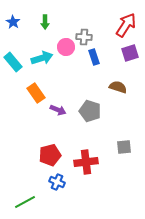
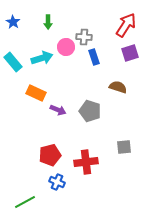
green arrow: moved 3 px right
orange rectangle: rotated 30 degrees counterclockwise
